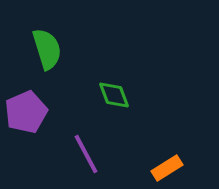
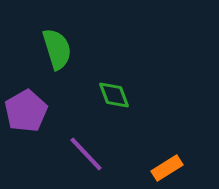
green semicircle: moved 10 px right
purple pentagon: moved 1 px up; rotated 6 degrees counterclockwise
purple line: rotated 15 degrees counterclockwise
